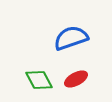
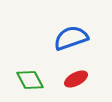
green diamond: moved 9 px left
